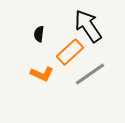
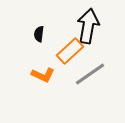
black arrow: rotated 44 degrees clockwise
orange rectangle: moved 1 px up
orange L-shape: moved 1 px right, 1 px down
